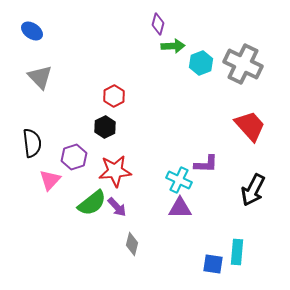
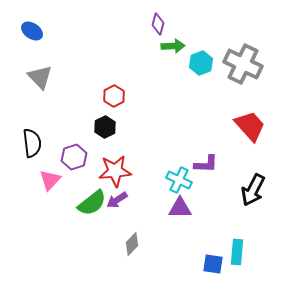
purple arrow: moved 7 px up; rotated 100 degrees clockwise
gray diamond: rotated 30 degrees clockwise
